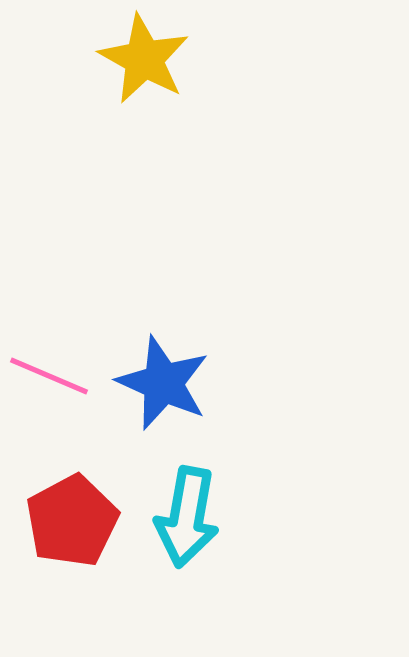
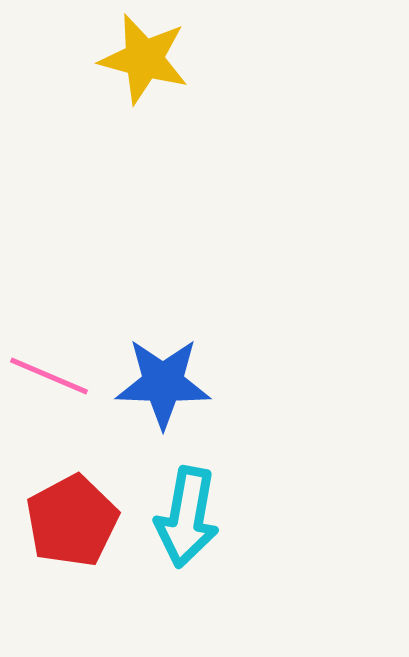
yellow star: rotated 14 degrees counterclockwise
blue star: rotated 22 degrees counterclockwise
